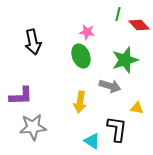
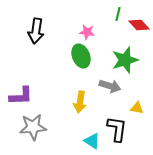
black arrow: moved 3 px right, 11 px up; rotated 20 degrees clockwise
